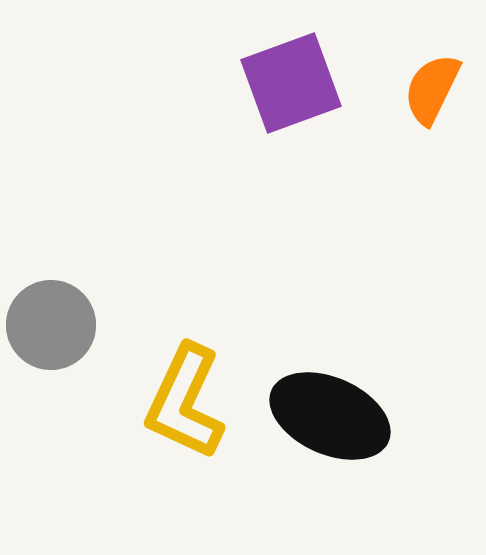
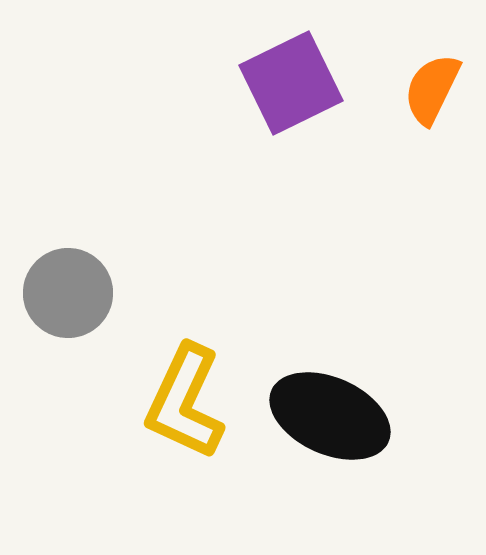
purple square: rotated 6 degrees counterclockwise
gray circle: moved 17 px right, 32 px up
